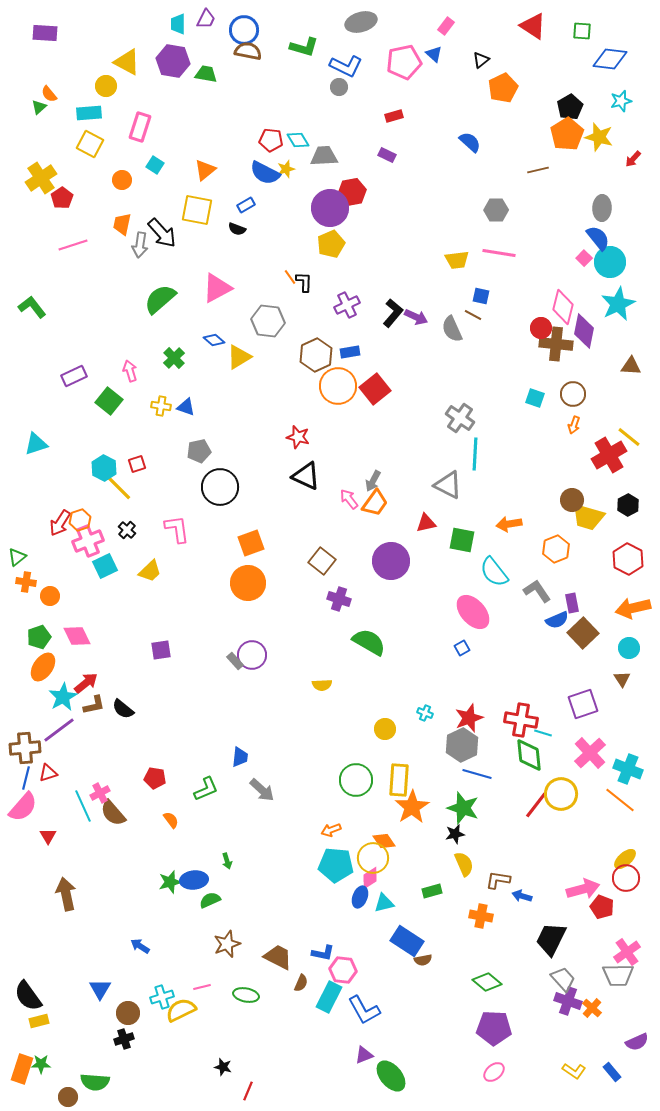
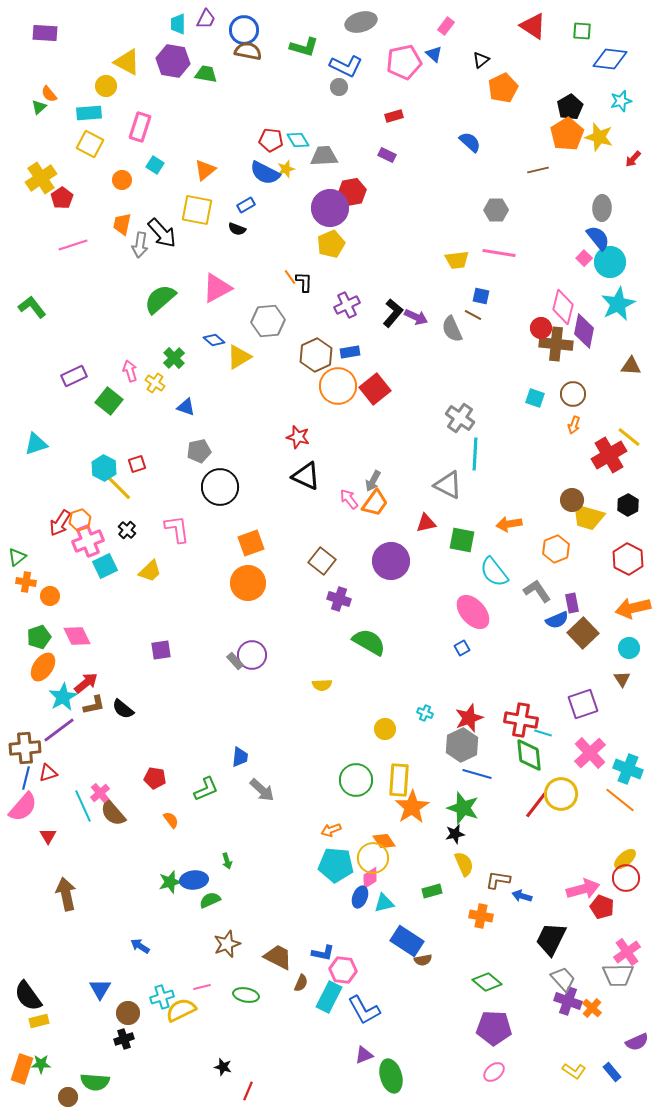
gray hexagon at (268, 321): rotated 12 degrees counterclockwise
yellow cross at (161, 406): moved 6 px left, 23 px up; rotated 24 degrees clockwise
pink cross at (100, 793): rotated 12 degrees counterclockwise
green ellipse at (391, 1076): rotated 24 degrees clockwise
